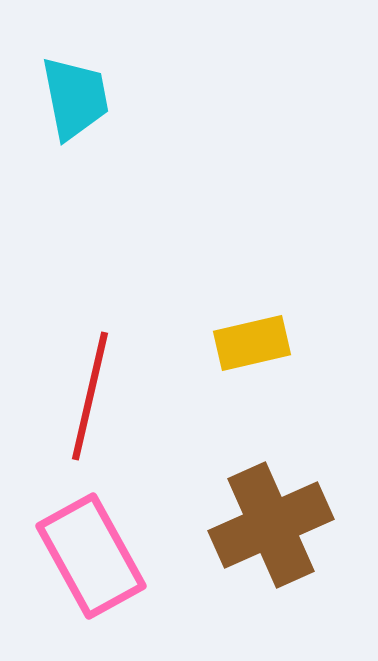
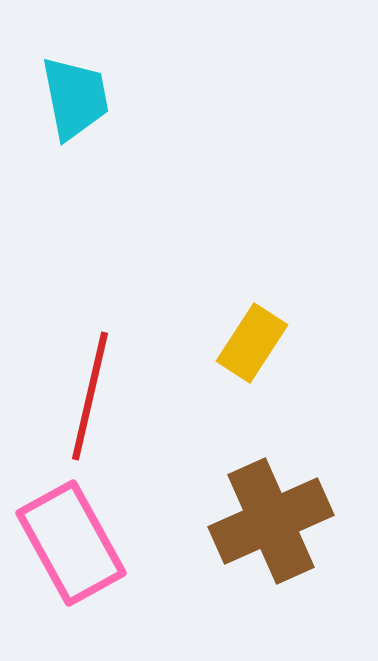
yellow rectangle: rotated 44 degrees counterclockwise
brown cross: moved 4 px up
pink rectangle: moved 20 px left, 13 px up
